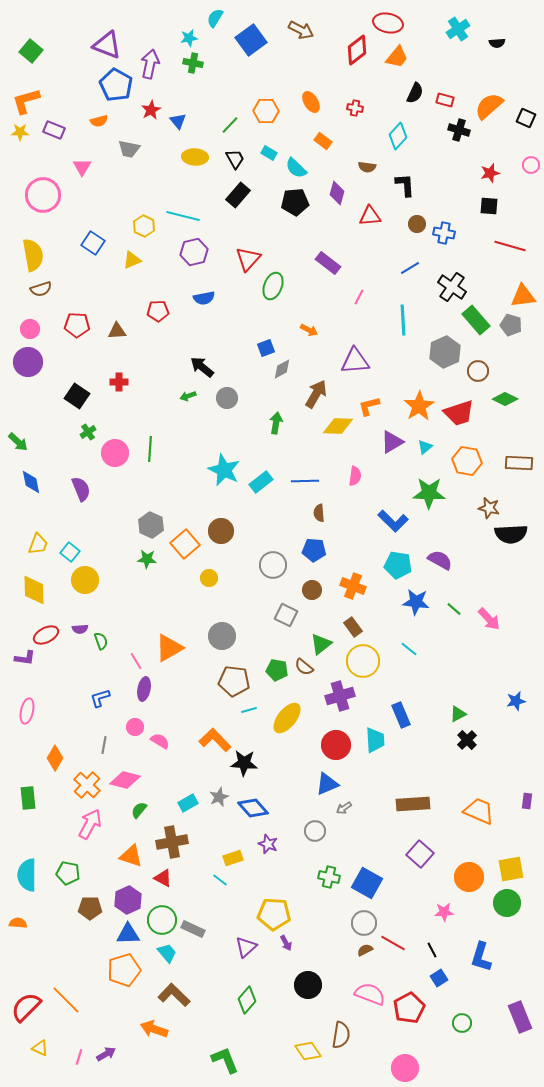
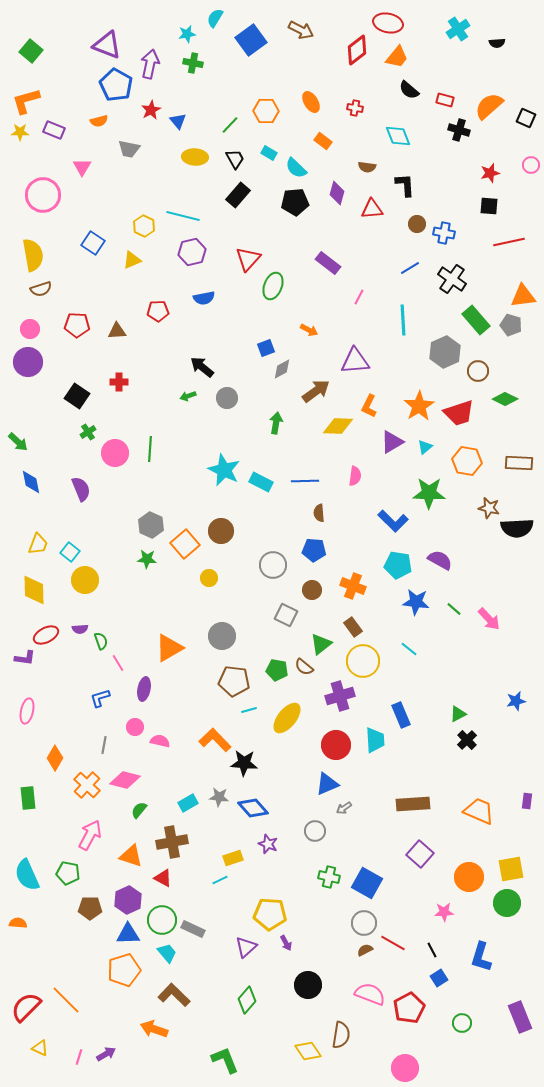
cyan star at (189, 38): moved 2 px left, 4 px up
black semicircle at (415, 93): moved 6 px left, 3 px up; rotated 105 degrees clockwise
cyan diamond at (398, 136): rotated 64 degrees counterclockwise
red triangle at (370, 216): moved 2 px right, 7 px up
red line at (510, 246): moved 1 px left, 4 px up; rotated 28 degrees counterclockwise
purple hexagon at (194, 252): moved 2 px left
black cross at (452, 287): moved 8 px up
brown arrow at (316, 394): moved 3 px up; rotated 24 degrees clockwise
orange L-shape at (369, 406): rotated 50 degrees counterclockwise
cyan rectangle at (261, 482): rotated 65 degrees clockwise
black semicircle at (511, 534): moved 6 px right, 6 px up
pink line at (136, 661): moved 18 px left, 2 px down
pink semicircle at (160, 741): rotated 18 degrees counterclockwise
gray star at (219, 797): rotated 30 degrees clockwise
pink arrow at (90, 824): moved 11 px down
cyan semicircle at (27, 875): rotated 24 degrees counterclockwise
cyan line at (220, 880): rotated 63 degrees counterclockwise
yellow pentagon at (274, 914): moved 4 px left
